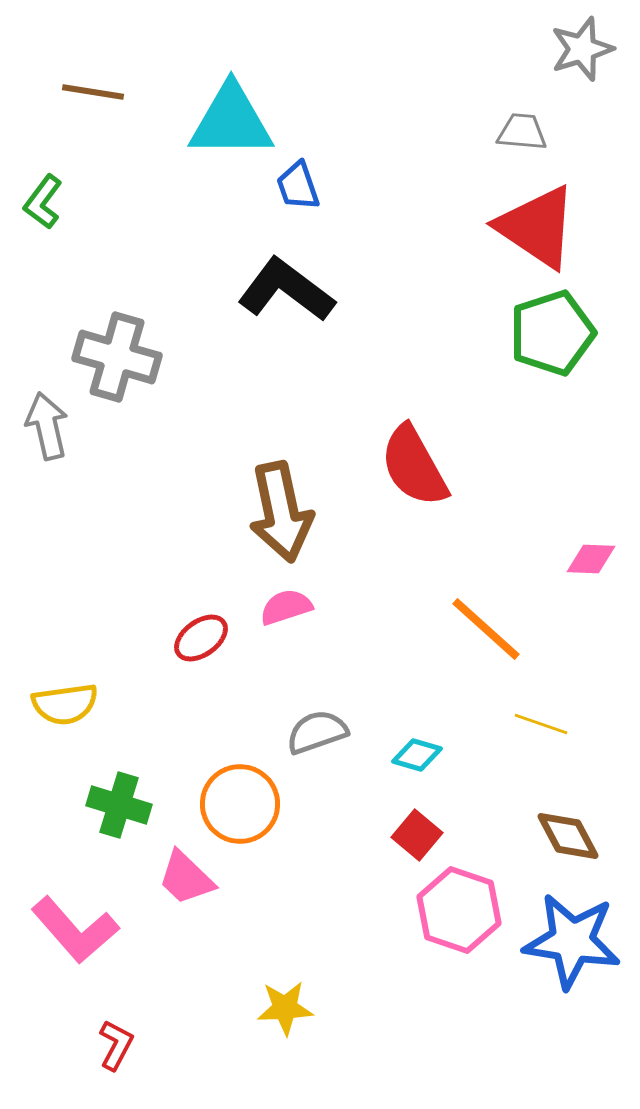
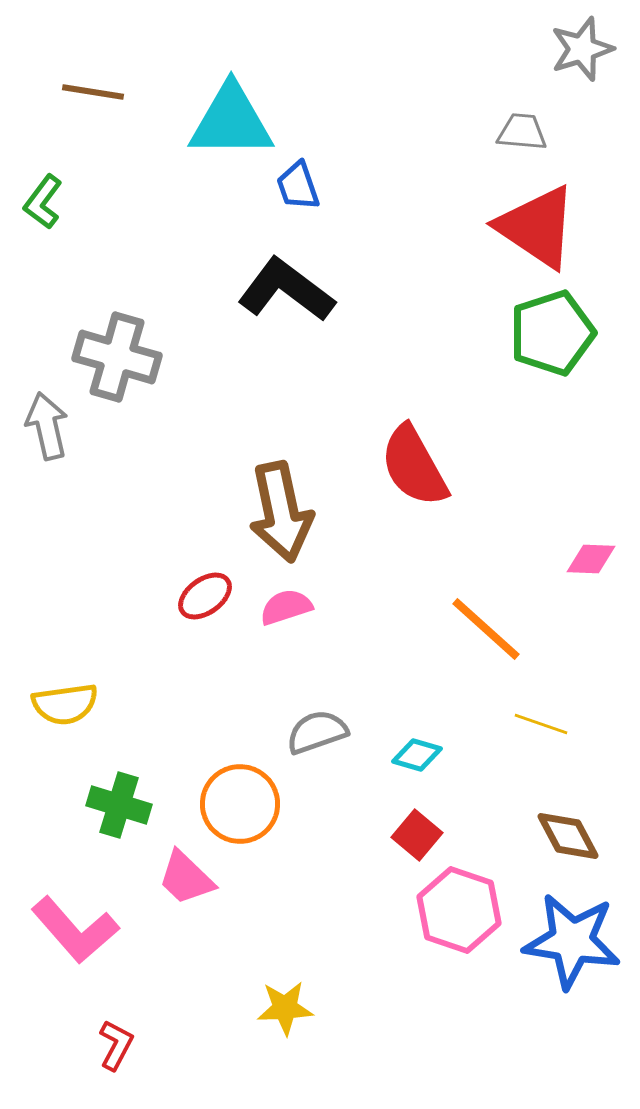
red ellipse: moved 4 px right, 42 px up
